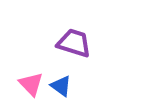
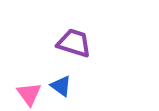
pink triangle: moved 2 px left, 10 px down; rotated 8 degrees clockwise
